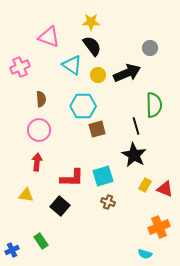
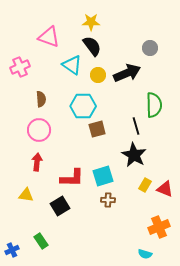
brown cross: moved 2 px up; rotated 16 degrees counterclockwise
black square: rotated 18 degrees clockwise
